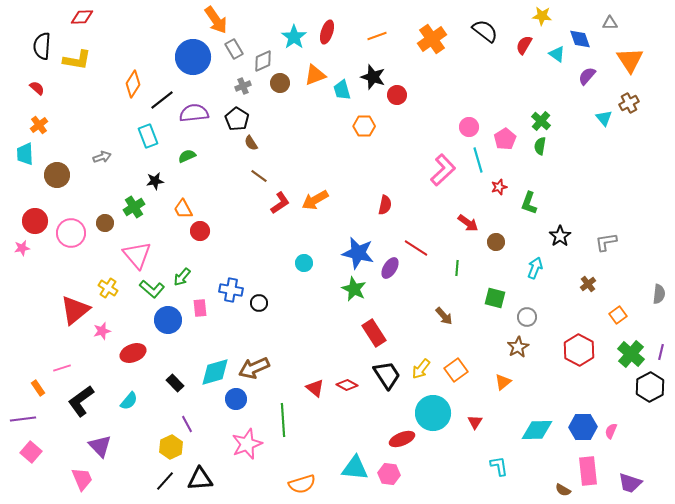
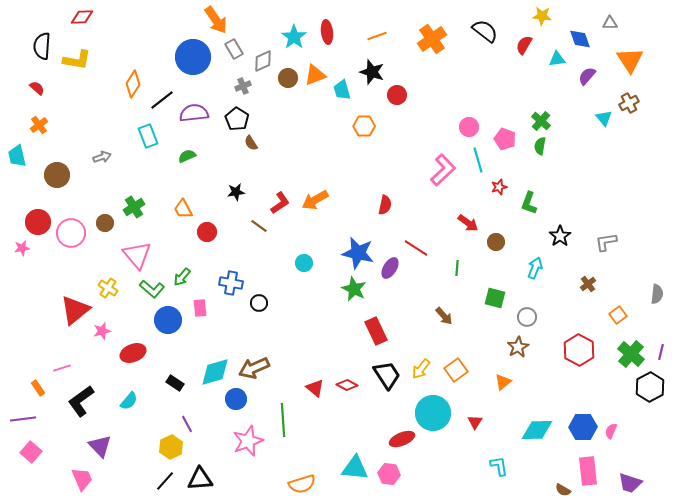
red ellipse at (327, 32): rotated 25 degrees counterclockwise
cyan triangle at (557, 54): moved 5 px down; rotated 42 degrees counterclockwise
black star at (373, 77): moved 1 px left, 5 px up
brown circle at (280, 83): moved 8 px right, 5 px up
pink pentagon at (505, 139): rotated 20 degrees counterclockwise
cyan trapezoid at (25, 154): moved 8 px left, 2 px down; rotated 10 degrees counterclockwise
brown line at (259, 176): moved 50 px down
black star at (155, 181): moved 81 px right, 11 px down
red circle at (35, 221): moved 3 px right, 1 px down
red circle at (200, 231): moved 7 px right, 1 px down
blue cross at (231, 290): moved 7 px up
gray semicircle at (659, 294): moved 2 px left
red rectangle at (374, 333): moved 2 px right, 2 px up; rotated 8 degrees clockwise
black rectangle at (175, 383): rotated 12 degrees counterclockwise
pink star at (247, 444): moved 1 px right, 3 px up
